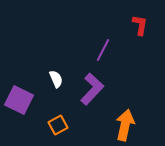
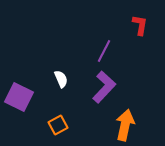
purple line: moved 1 px right, 1 px down
white semicircle: moved 5 px right
purple L-shape: moved 12 px right, 2 px up
purple square: moved 3 px up
